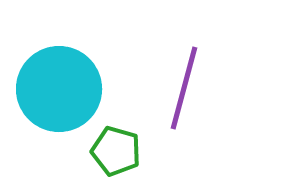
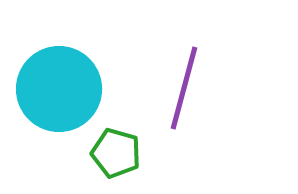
green pentagon: moved 2 px down
